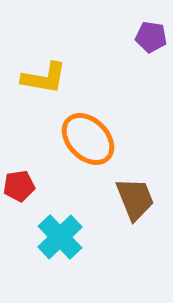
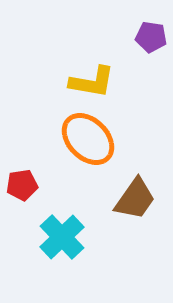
yellow L-shape: moved 48 px right, 4 px down
red pentagon: moved 3 px right, 1 px up
brown trapezoid: rotated 57 degrees clockwise
cyan cross: moved 2 px right
